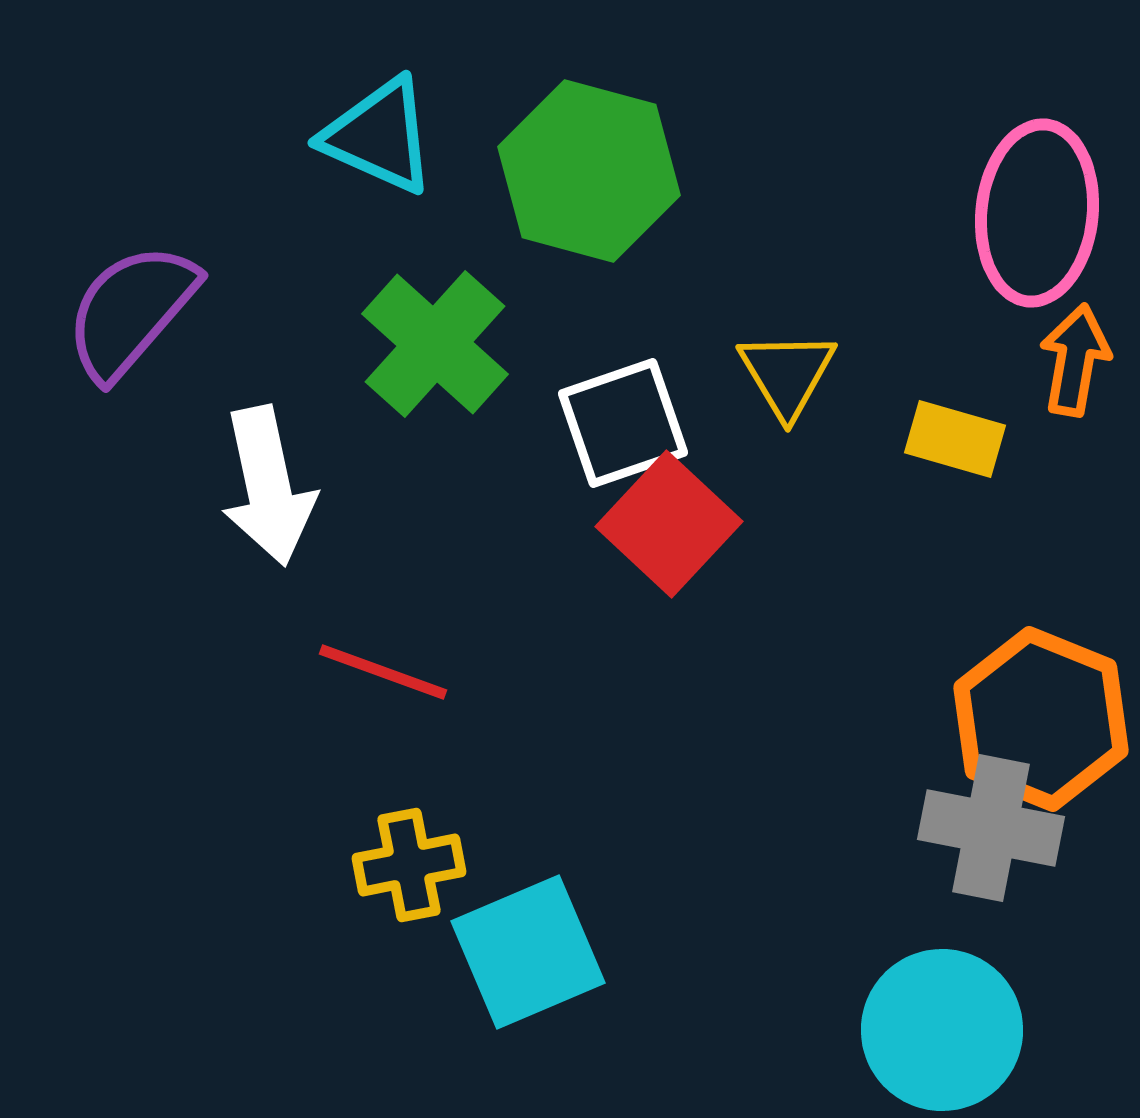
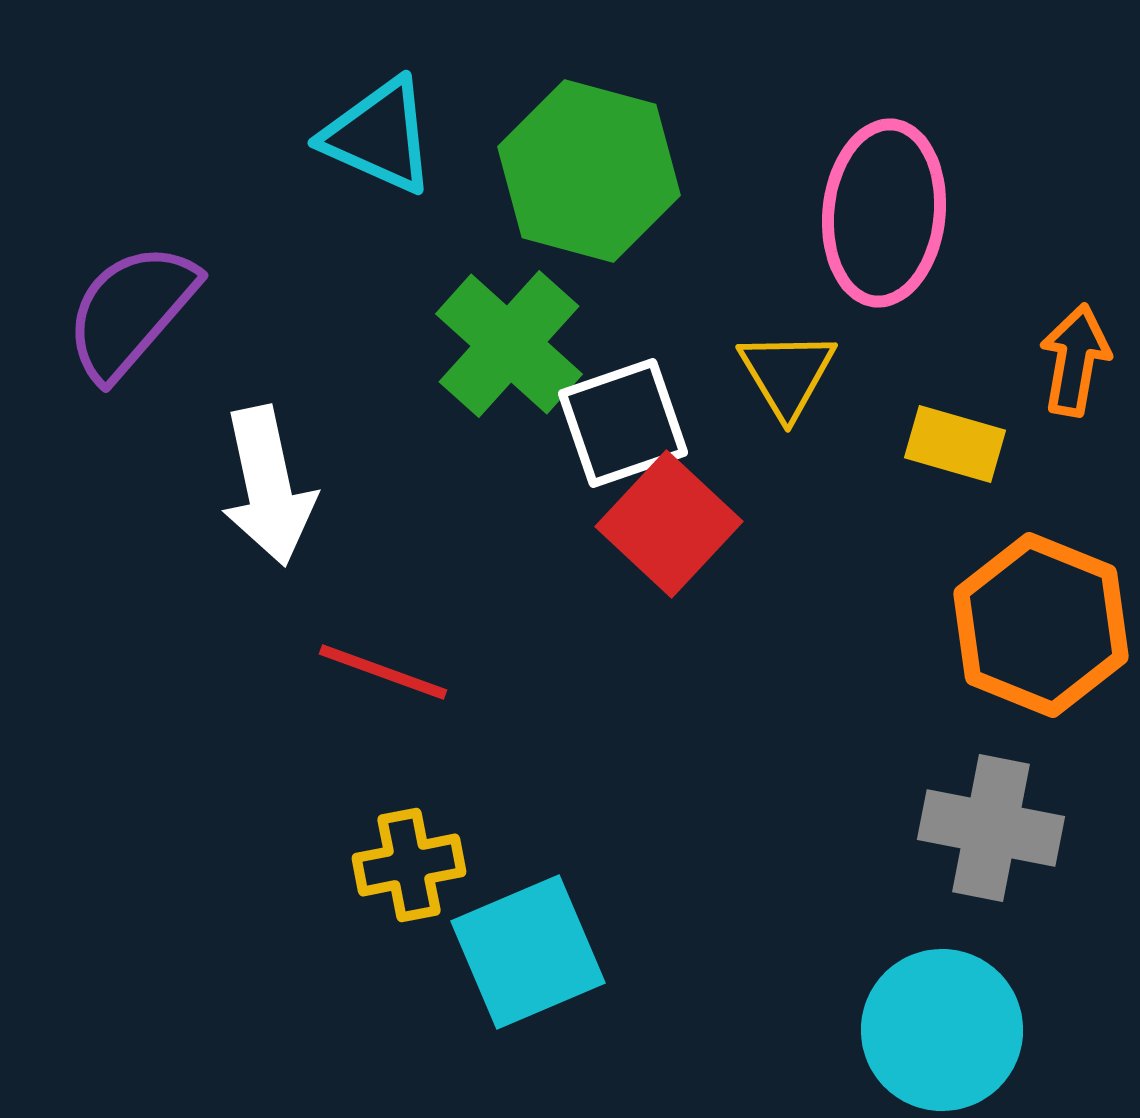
pink ellipse: moved 153 px left
green cross: moved 74 px right
yellow rectangle: moved 5 px down
orange hexagon: moved 94 px up
